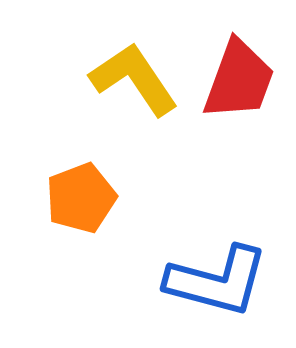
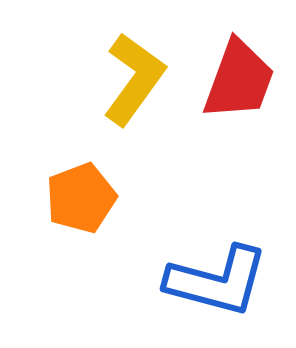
yellow L-shape: rotated 70 degrees clockwise
